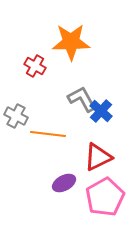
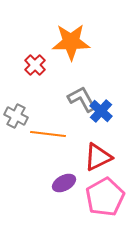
red cross: moved 1 px up; rotated 15 degrees clockwise
